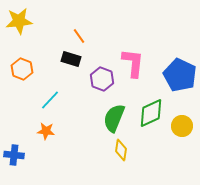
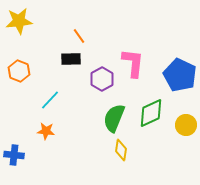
black rectangle: rotated 18 degrees counterclockwise
orange hexagon: moved 3 px left, 2 px down
purple hexagon: rotated 10 degrees clockwise
yellow circle: moved 4 px right, 1 px up
